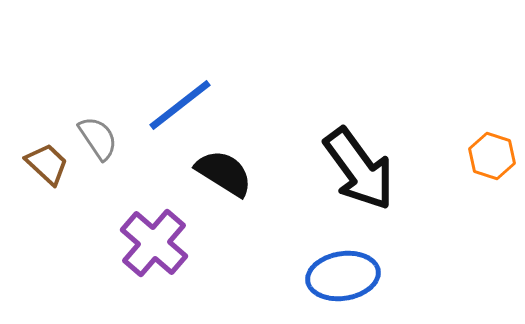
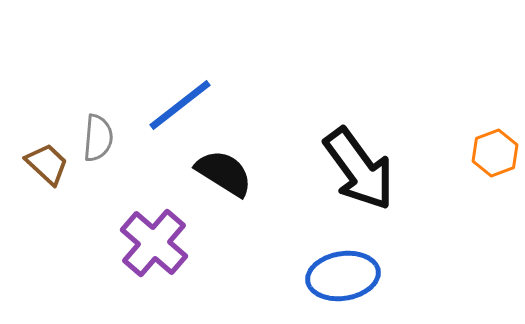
gray semicircle: rotated 39 degrees clockwise
orange hexagon: moved 3 px right, 3 px up; rotated 21 degrees clockwise
